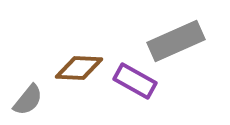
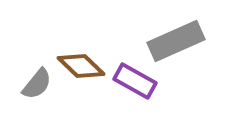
brown diamond: moved 2 px right, 2 px up; rotated 42 degrees clockwise
gray semicircle: moved 9 px right, 16 px up
